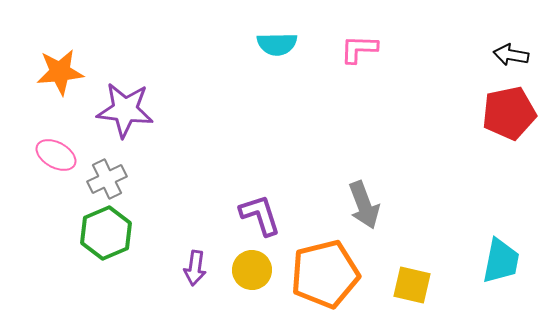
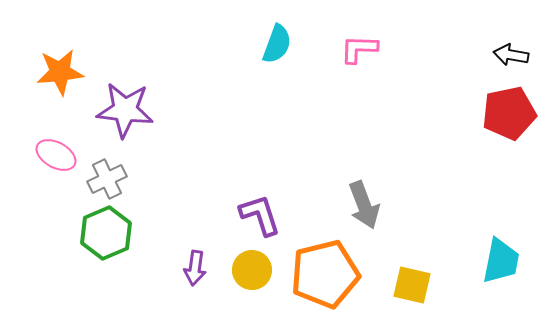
cyan semicircle: rotated 69 degrees counterclockwise
